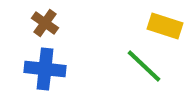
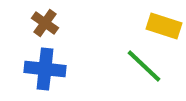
yellow rectangle: moved 1 px left
